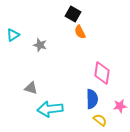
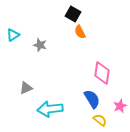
gray triangle: moved 5 px left; rotated 40 degrees counterclockwise
blue semicircle: rotated 30 degrees counterclockwise
pink star: rotated 16 degrees counterclockwise
